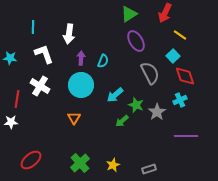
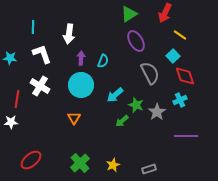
white L-shape: moved 2 px left
